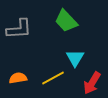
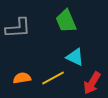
green trapezoid: rotated 20 degrees clockwise
gray L-shape: moved 1 px left, 1 px up
cyan triangle: moved 1 px up; rotated 36 degrees counterclockwise
orange semicircle: moved 4 px right
